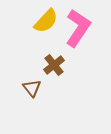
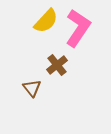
brown cross: moved 3 px right
